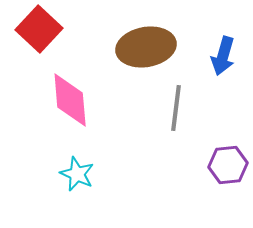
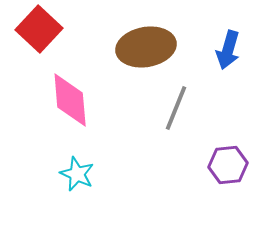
blue arrow: moved 5 px right, 6 px up
gray line: rotated 15 degrees clockwise
